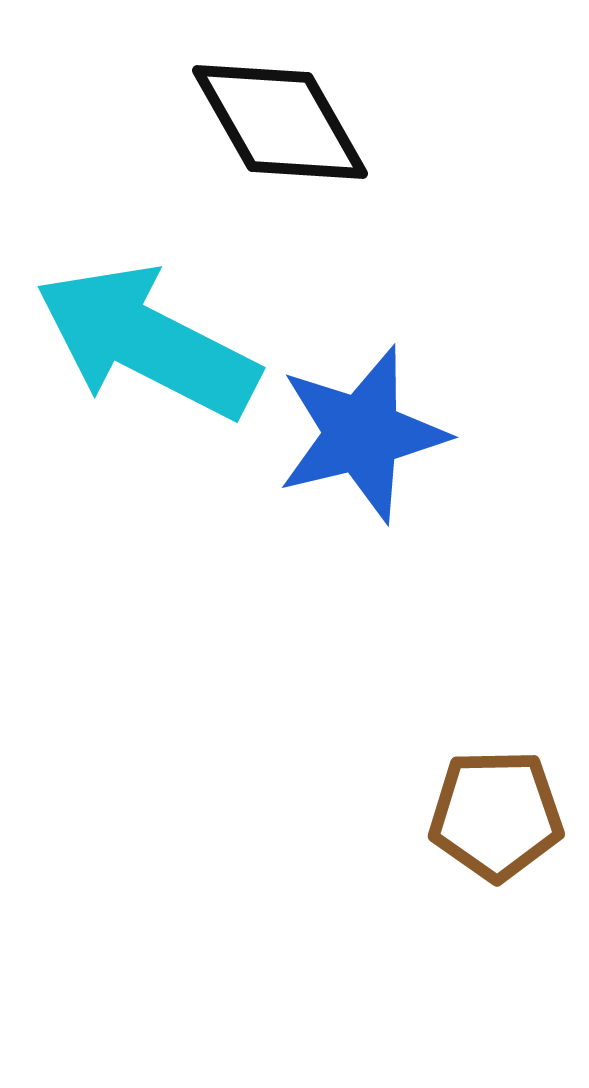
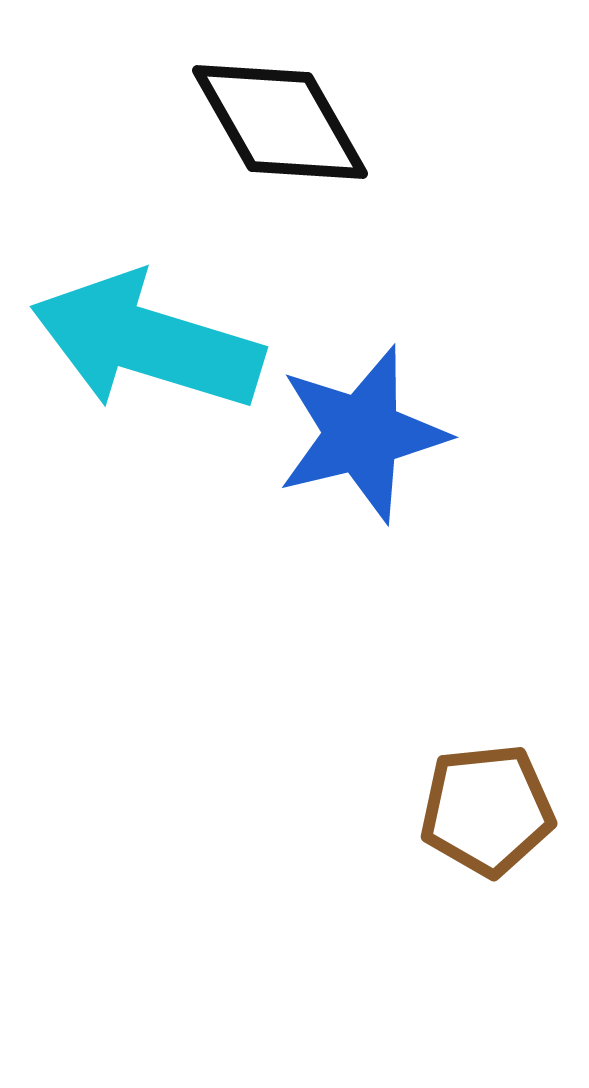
cyan arrow: rotated 10 degrees counterclockwise
brown pentagon: moved 9 px left, 5 px up; rotated 5 degrees counterclockwise
